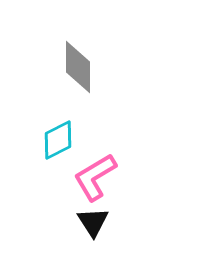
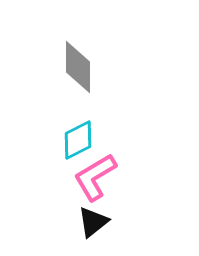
cyan diamond: moved 20 px right
black triangle: rotated 24 degrees clockwise
